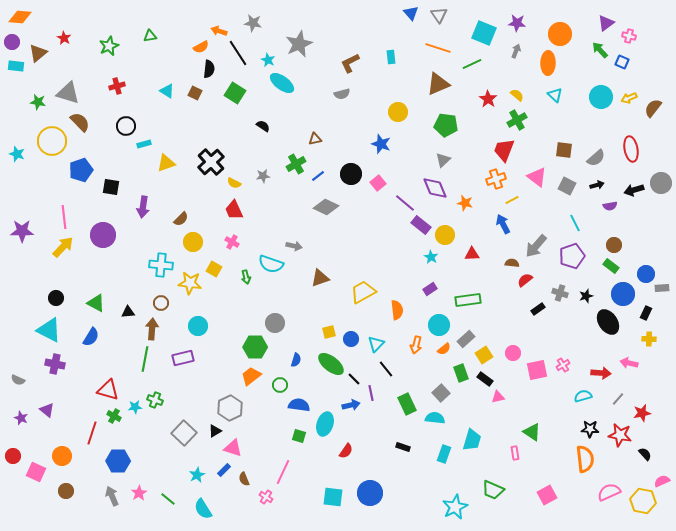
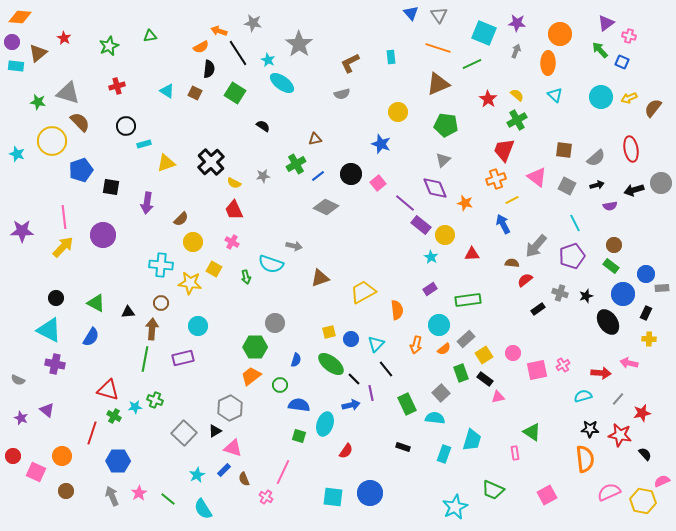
gray star at (299, 44): rotated 12 degrees counterclockwise
purple arrow at (143, 207): moved 4 px right, 4 px up
